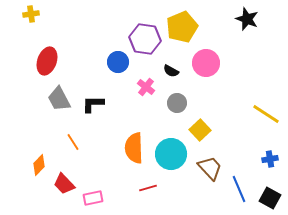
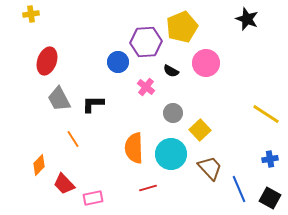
purple hexagon: moved 1 px right, 3 px down; rotated 12 degrees counterclockwise
gray circle: moved 4 px left, 10 px down
orange line: moved 3 px up
